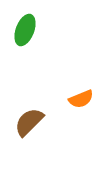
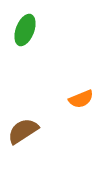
brown semicircle: moved 6 px left, 9 px down; rotated 12 degrees clockwise
